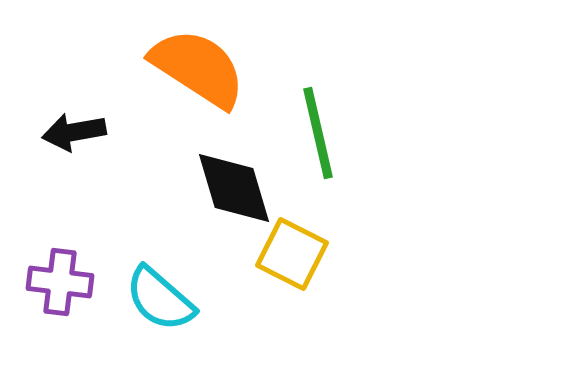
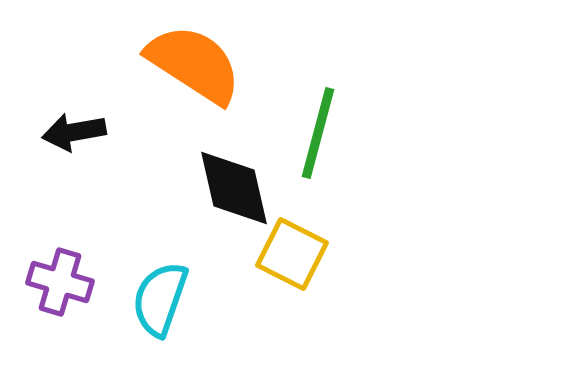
orange semicircle: moved 4 px left, 4 px up
green line: rotated 28 degrees clockwise
black diamond: rotated 4 degrees clockwise
purple cross: rotated 10 degrees clockwise
cyan semicircle: rotated 68 degrees clockwise
